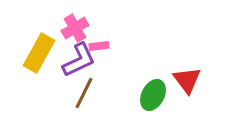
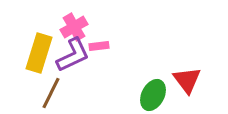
pink cross: moved 1 px left, 1 px up
yellow rectangle: rotated 12 degrees counterclockwise
purple L-shape: moved 6 px left, 5 px up
brown line: moved 33 px left
